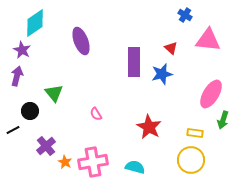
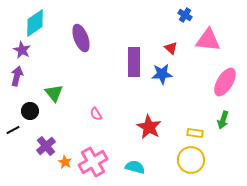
purple ellipse: moved 3 px up
blue star: rotated 10 degrees clockwise
pink ellipse: moved 14 px right, 12 px up
pink cross: rotated 20 degrees counterclockwise
